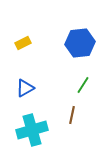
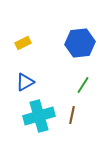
blue triangle: moved 6 px up
cyan cross: moved 7 px right, 14 px up
